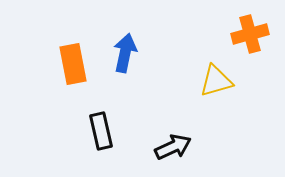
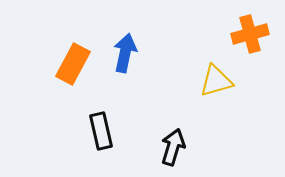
orange rectangle: rotated 39 degrees clockwise
black arrow: rotated 48 degrees counterclockwise
